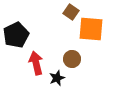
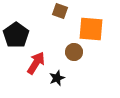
brown square: moved 11 px left, 1 px up; rotated 14 degrees counterclockwise
black pentagon: rotated 10 degrees counterclockwise
brown circle: moved 2 px right, 7 px up
red arrow: rotated 45 degrees clockwise
